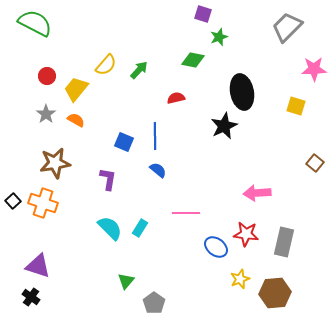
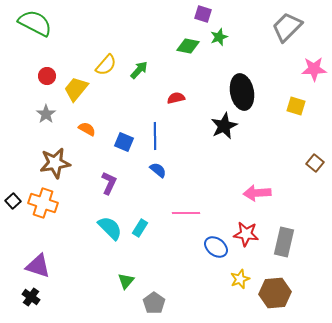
green diamond: moved 5 px left, 14 px up
orange semicircle: moved 11 px right, 9 px down
purple L-shape: moved 1 px right, 4 px down; rotated 15 degrees clockwise
